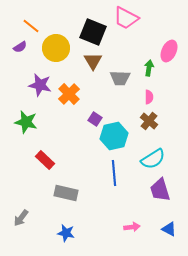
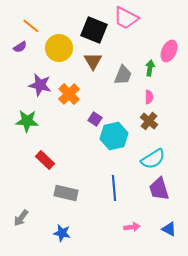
black square: moved 1 px right, 2 px up
yellow circle: moved 3 px right
green arrow: moved 1 px right
gray trapezoid: moved 3 px right, 3 px up; rotated 70 degrees counterclockwise
green star: moved 1 px right, 1 px up; rotated 10 degrees counterclockwise
blue line: moved 15 px down
purple trapezoid: moved 1 px left, 1 px up
blue star: moved 4 px left
